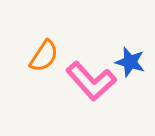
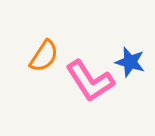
pink L-shape: moved 1 px left; rotated 9 degrees clockwise
